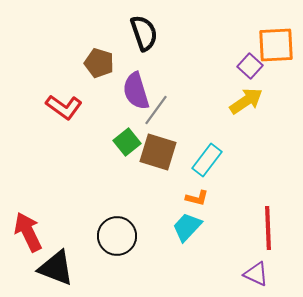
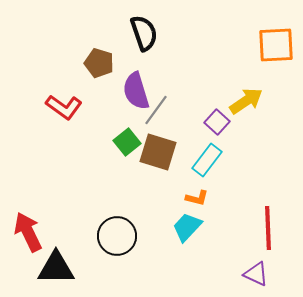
purple square: moved 33 px left, 56 px down
black triangle: rotated 21 degrees counterclockwise
